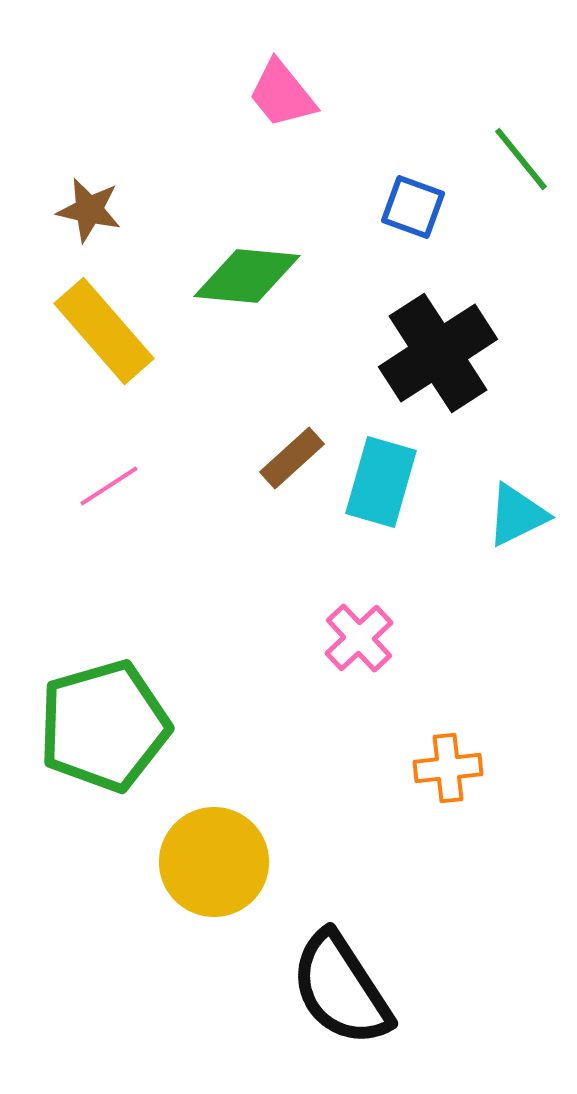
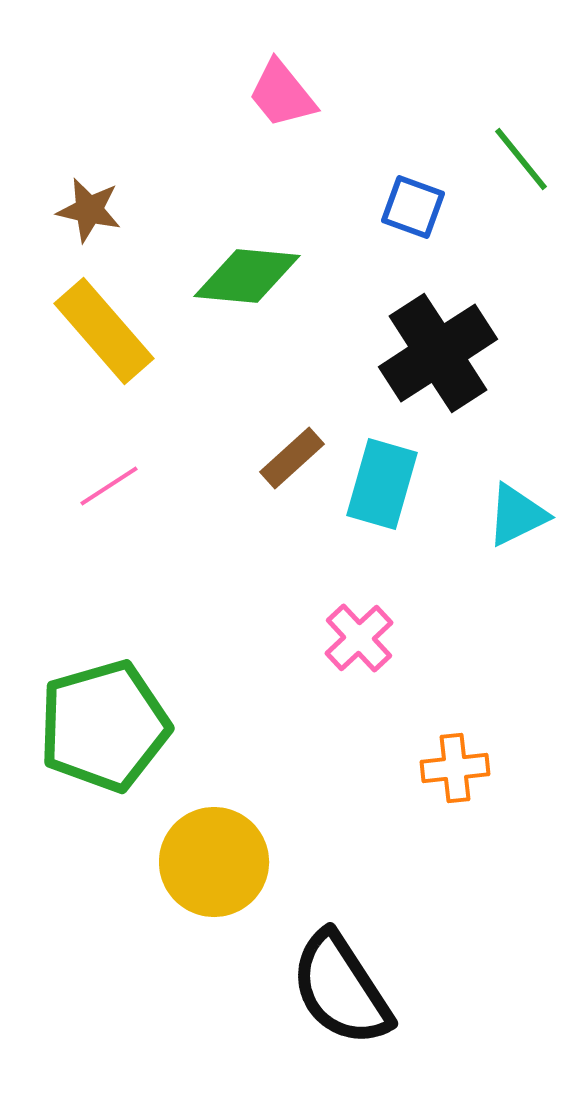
cyan rectangle: moved 1 px right, 2 px down
orange cross: moved 7 px right
